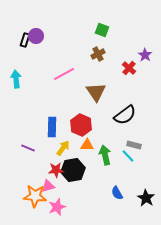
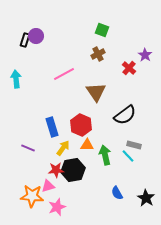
blue rectangle: rotated 18 degrees counterclockwise
orange star: moved 3 px left
